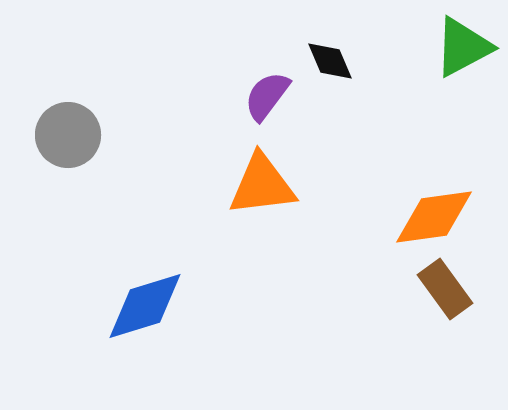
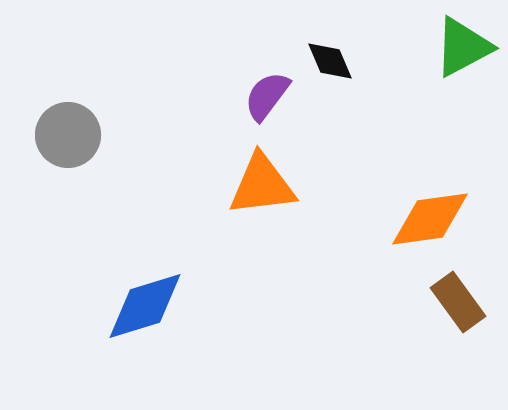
orange diamond: moved 4 px left, 2 px down
brown rectangle: moved 13 px right, 13 px down
